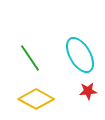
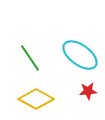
cyan ellipse: rotated 24 degrees counterclockwise
